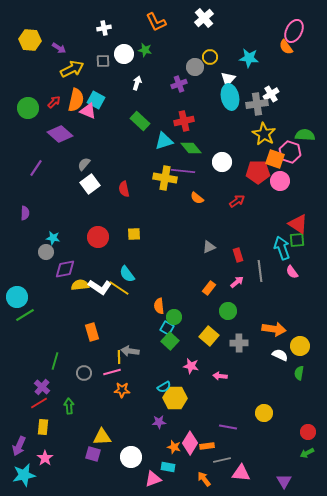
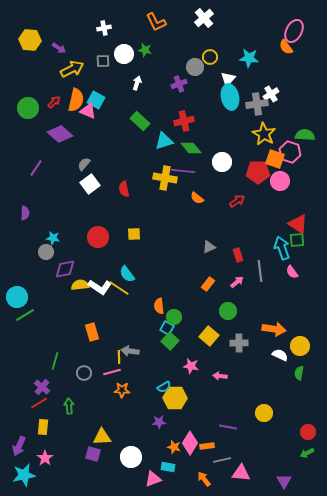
orange rectangle at (209, 288): moved 1 px left, 4 px up
